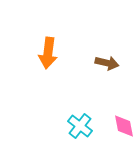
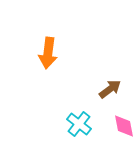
brown arrow: moved 3 px right, 26 px down; rotated 50 degrees counterclockwise
cyan cross: moved 1 px left, 2 px up
